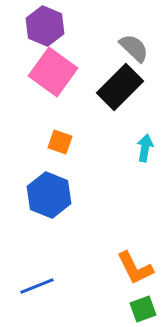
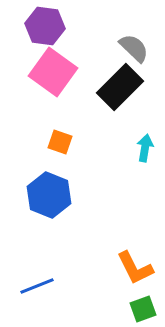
purple hexagon: rotated 15 degrees counterclockwise
